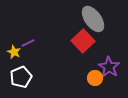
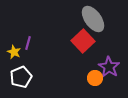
purple line: rotated 48 degrees counterclockwise
